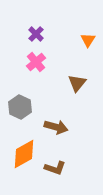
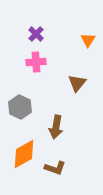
pink cross: rotated 36 degrees clockwise
brown arrow: rotated 85 degrees clockwise
